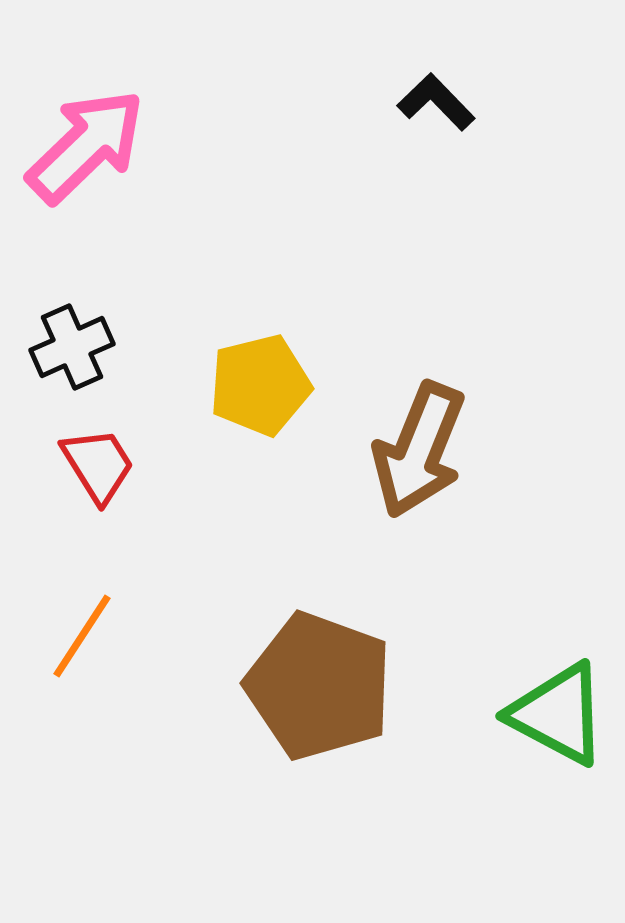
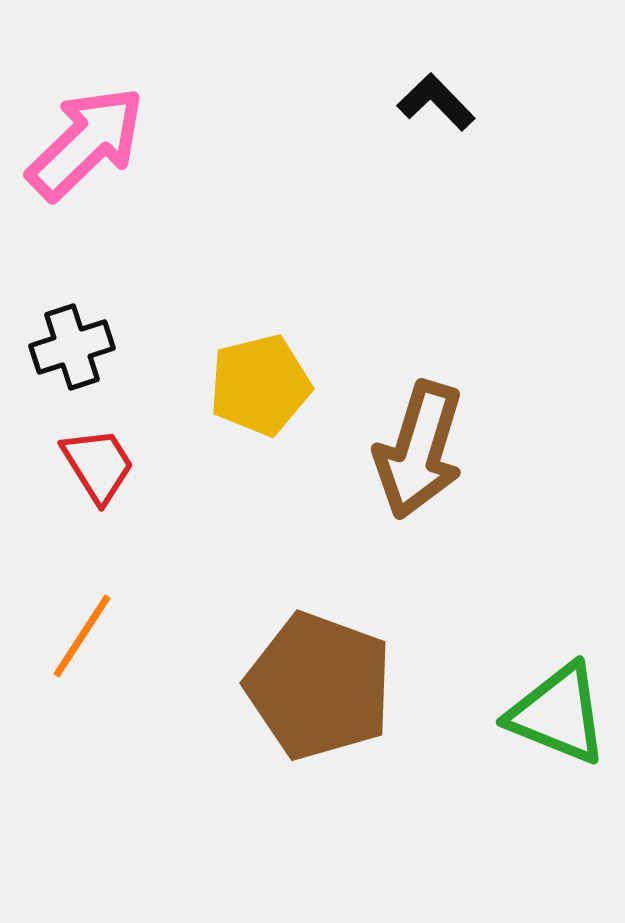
pink arrow: moved 3 px up
black cross: rotated 6 degrees clockwise
brown arrow: rotated 5 degrees counterclockwise
green triangle: rotated 6 degrees counterclockwise
